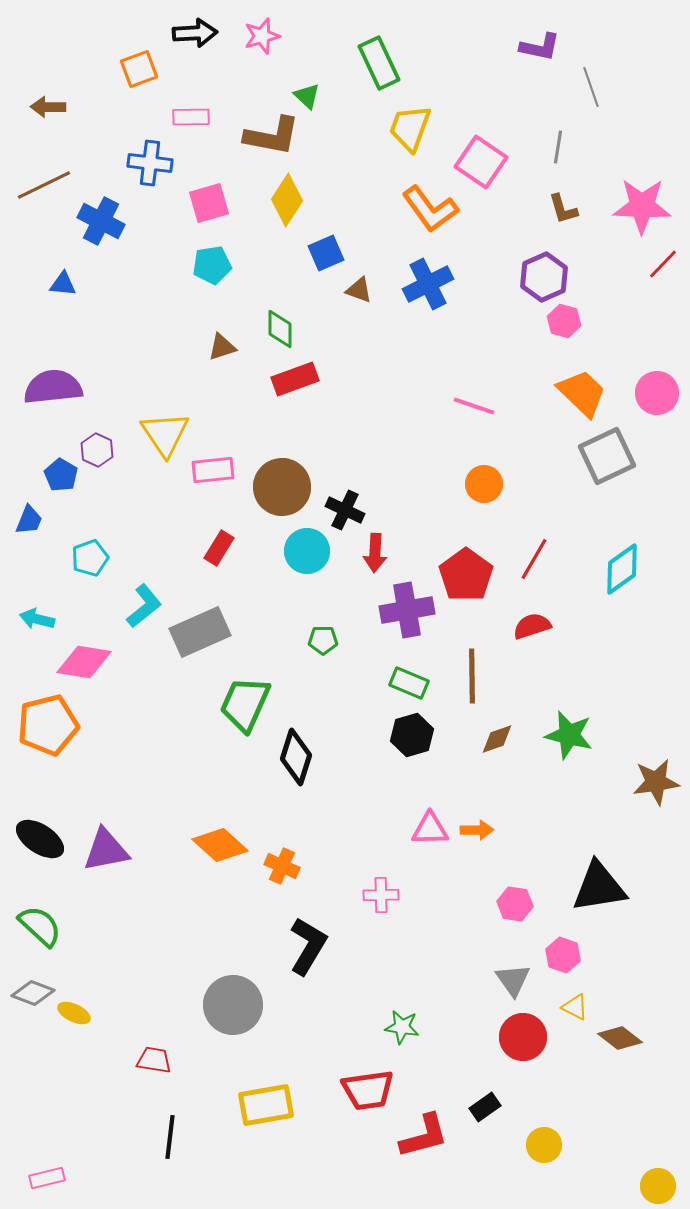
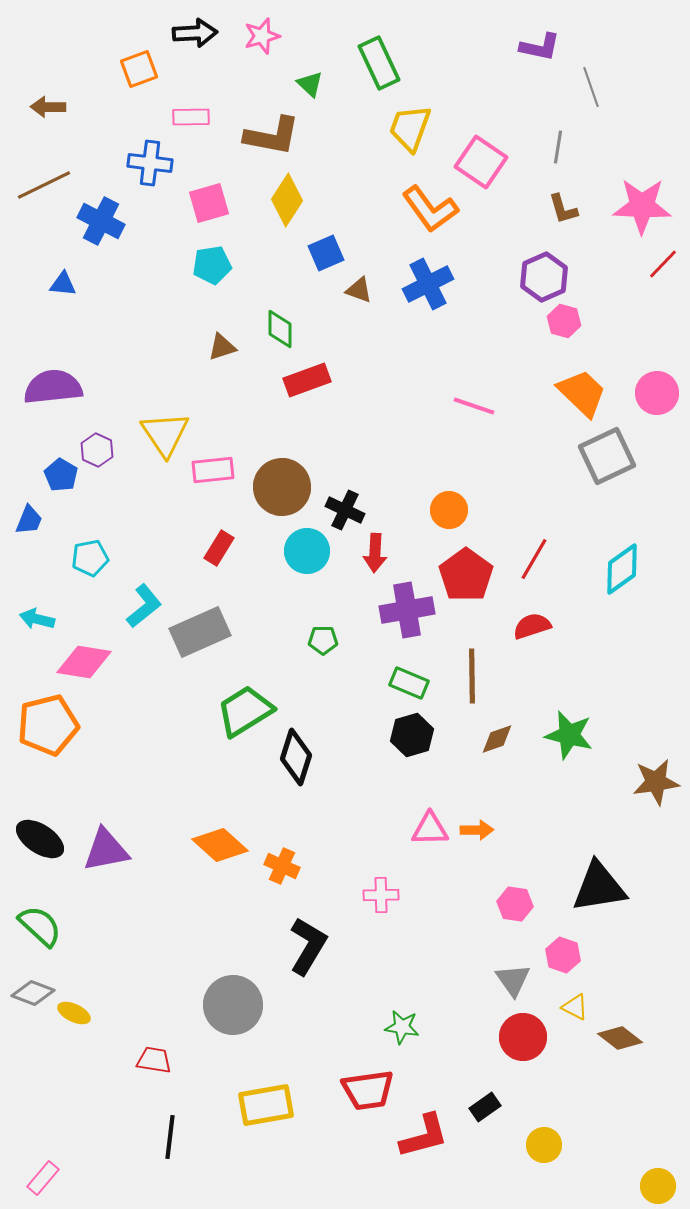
green triangle at (307, 96): moved 3 px right, 12 px up
red rectangle at (295, 379): moved 12 px right, 1 px down
orange circle at (484, 484): moved 35 px left, 26 px down
cyan pentagon at (90, 558): rotated 9 degrees clockwise
green trapezoid at (245, 704): moved 7 px down; rotated 34 degrees clockwise
pink rectangle at (47, 1178): moved 4 px left; rotated 36 degrees counterclockwise
